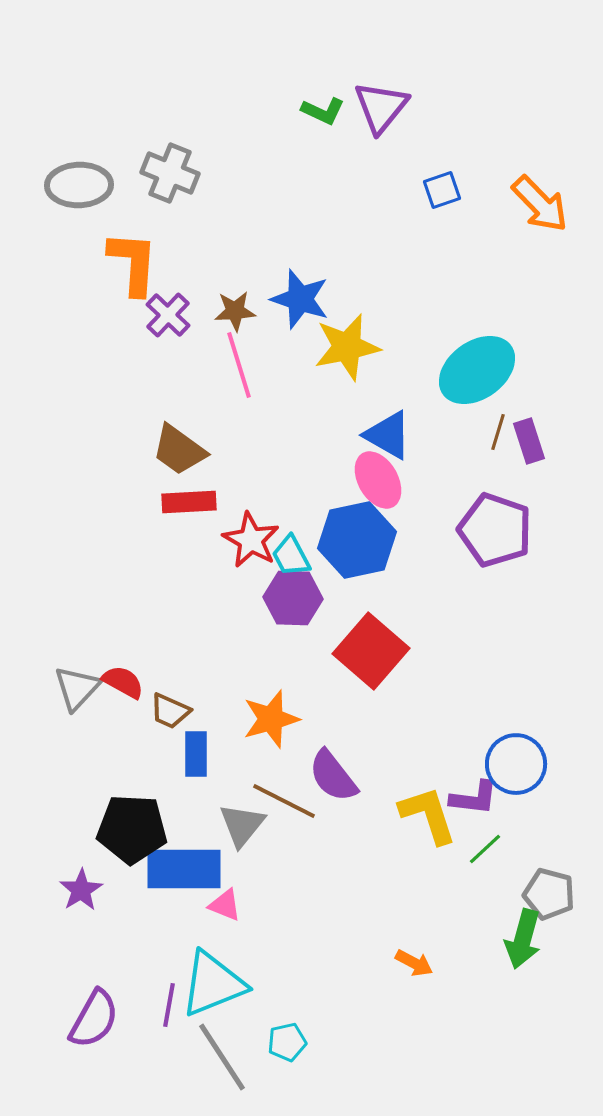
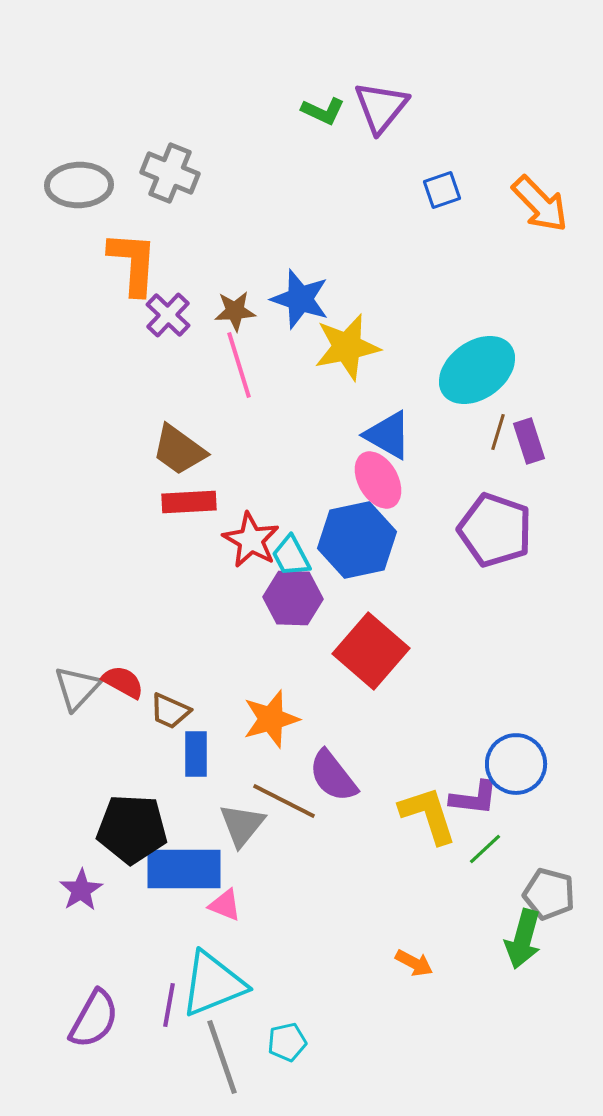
gray line at (222, 1057): rotated 14 degrees clockwise
